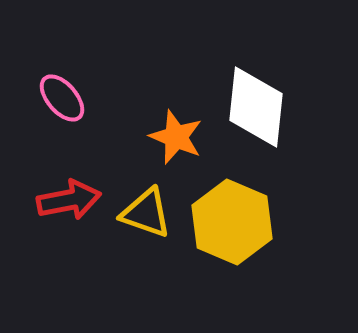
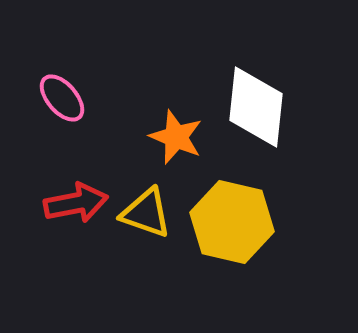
red arrow: moved 7 px right, 3 px down
yellow hexagon: rotated 10 degrees counterclockwise
